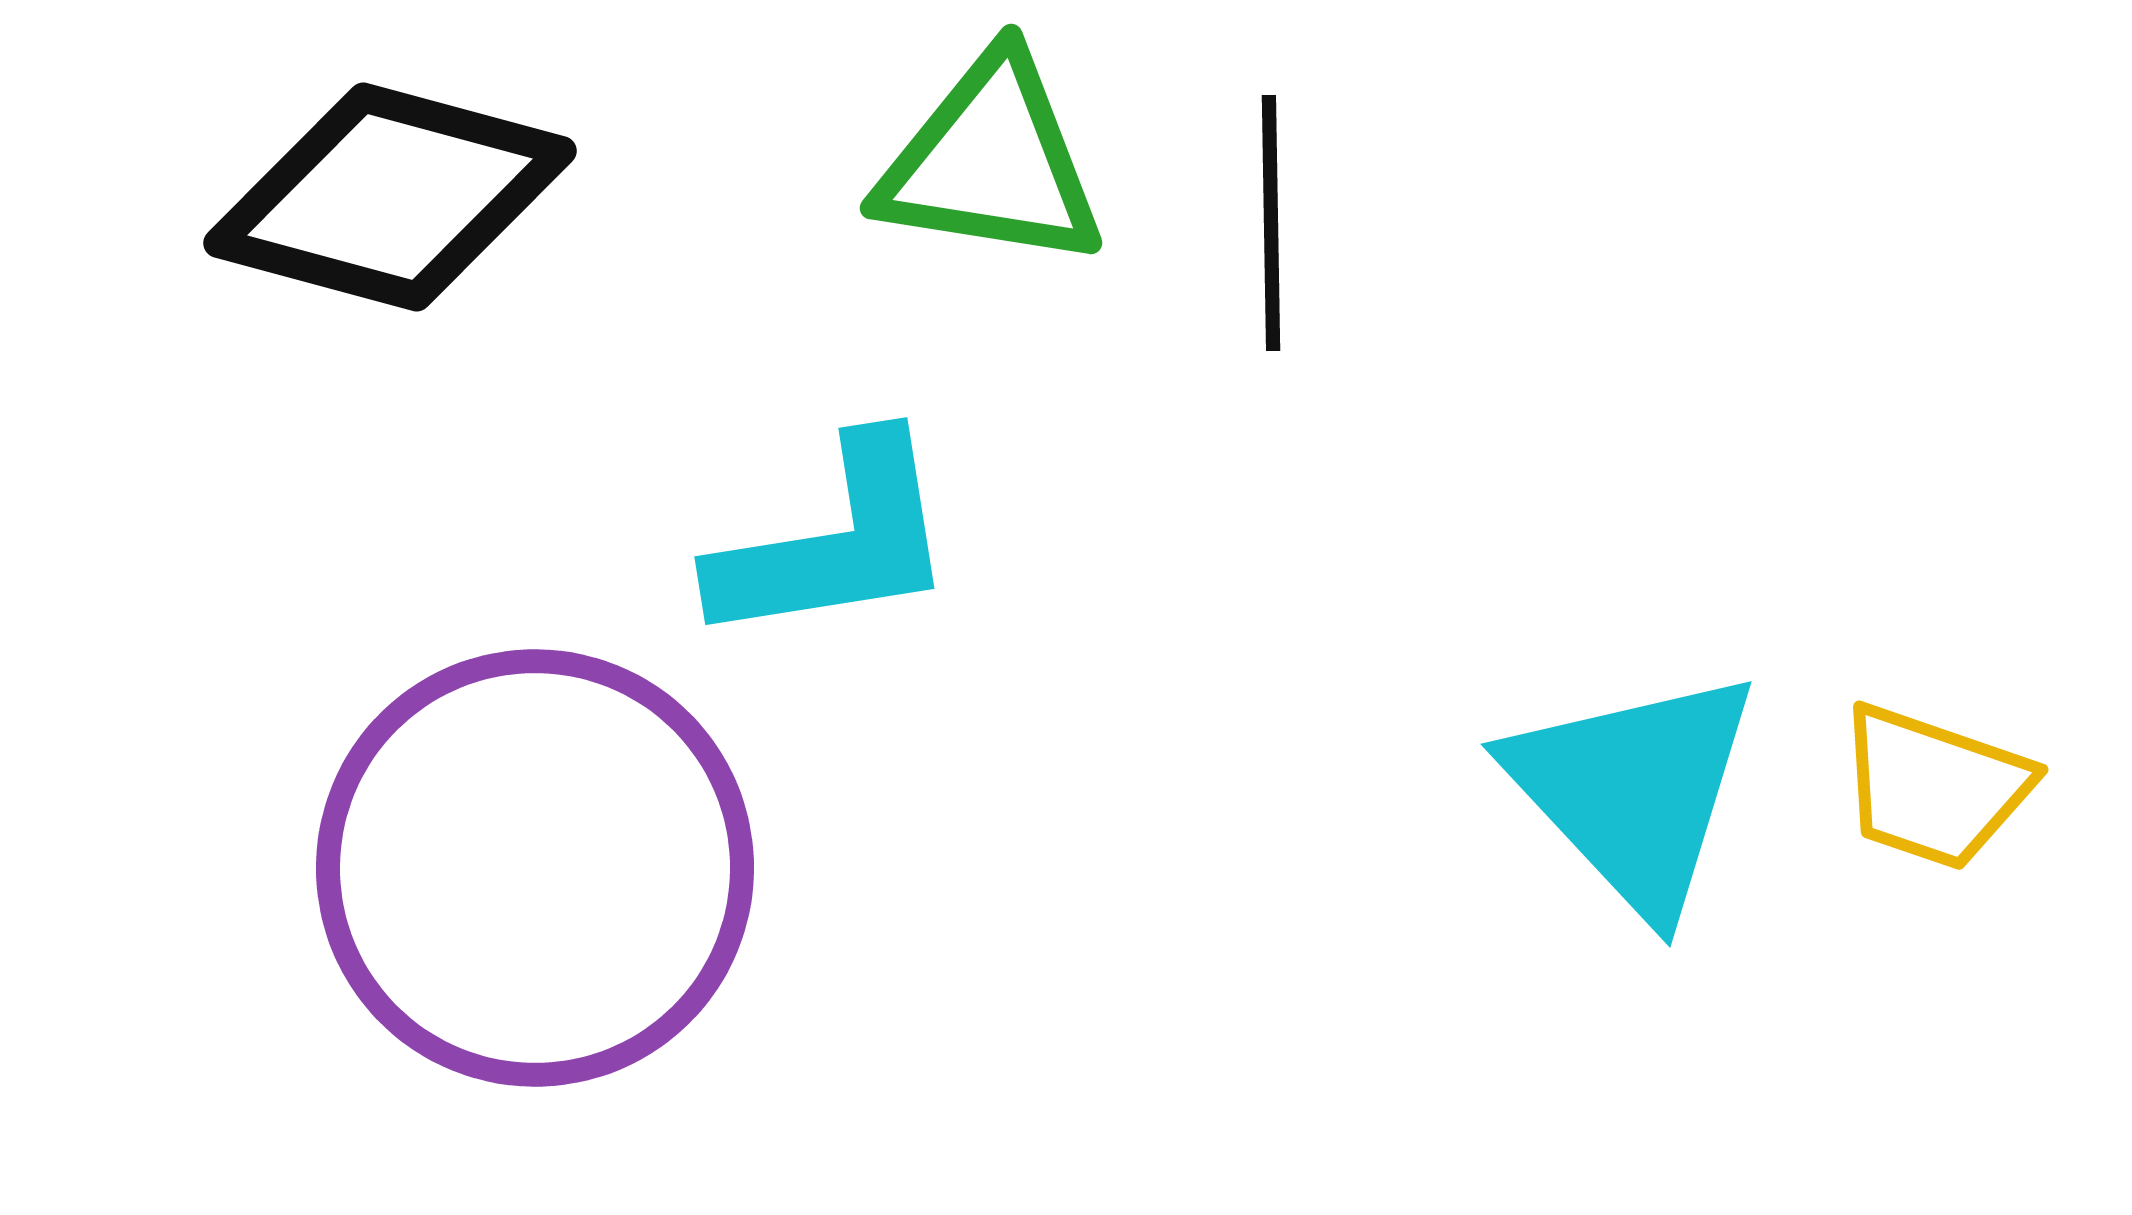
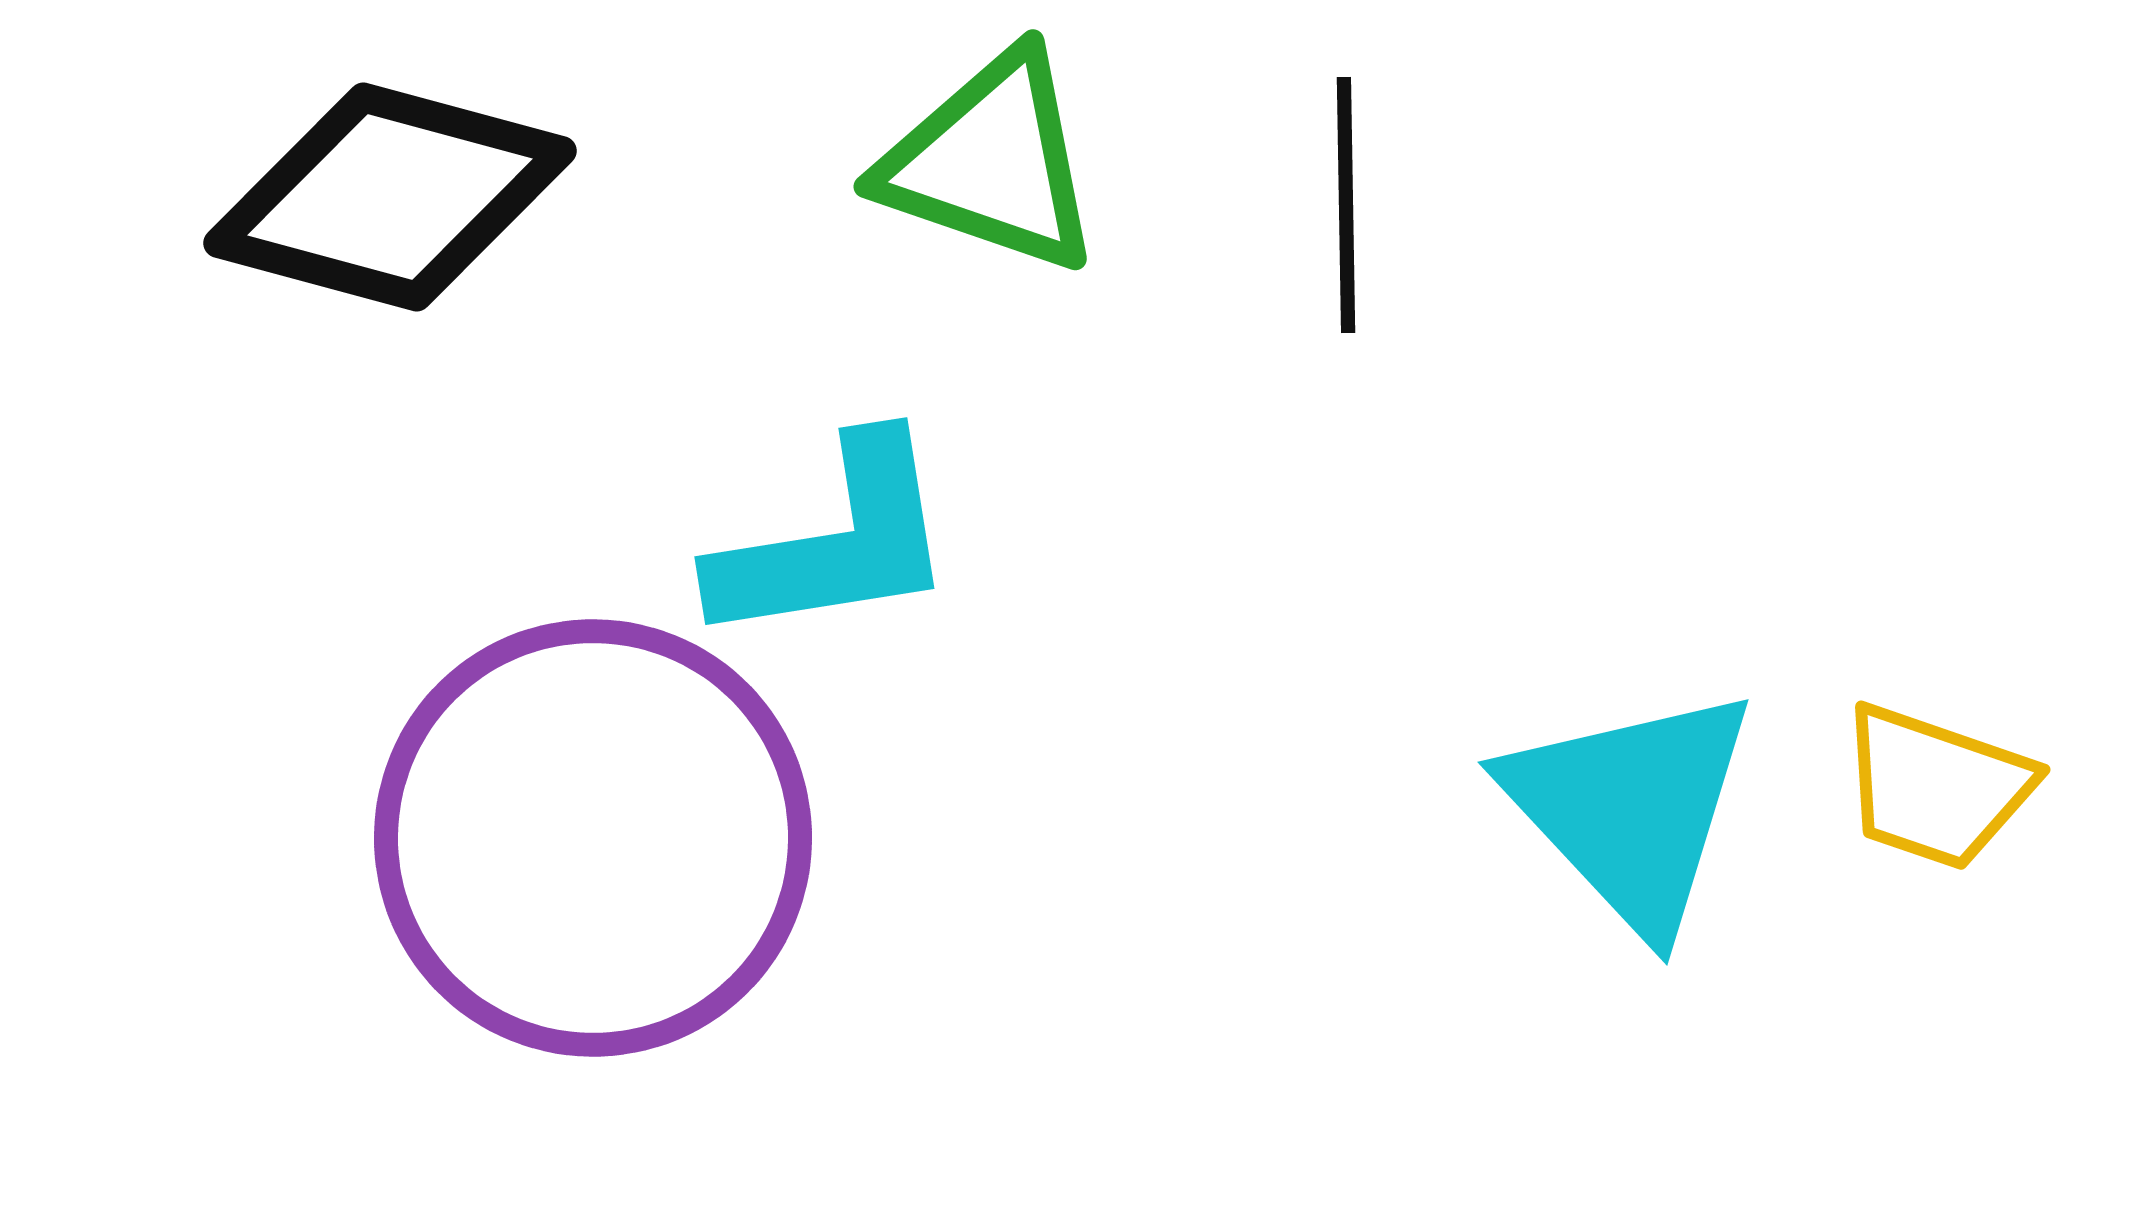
green triangle: rotated 10 degrees clockwise
black line: moved 75 px right, 18 px up
yellow trapezoid: moved 2 px right
cyan triangle: moved 3 px left, 18 px down
purple circle: moved 58 px right, 30 px up
